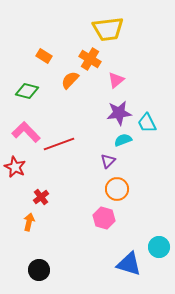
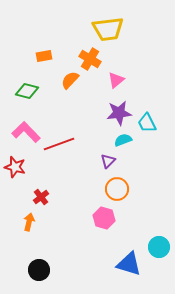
orange rectangle: rotated 42 degrees counterclockwise
red star: rotated 10 degrees counterclockwise
